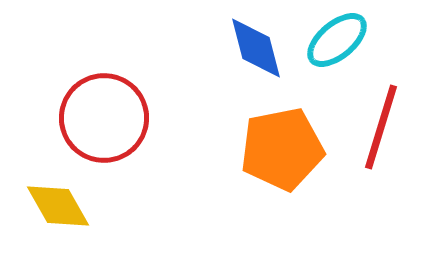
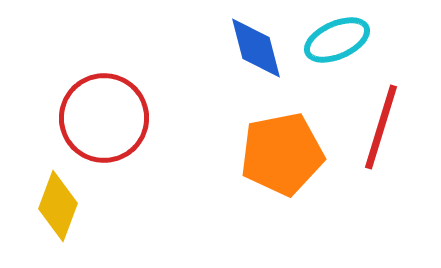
cyan ellipse: rotated 16 degrees clockwise
orange pentagon: moved 5 px down
yellow diamond: rotated 50 degrees clockwise
